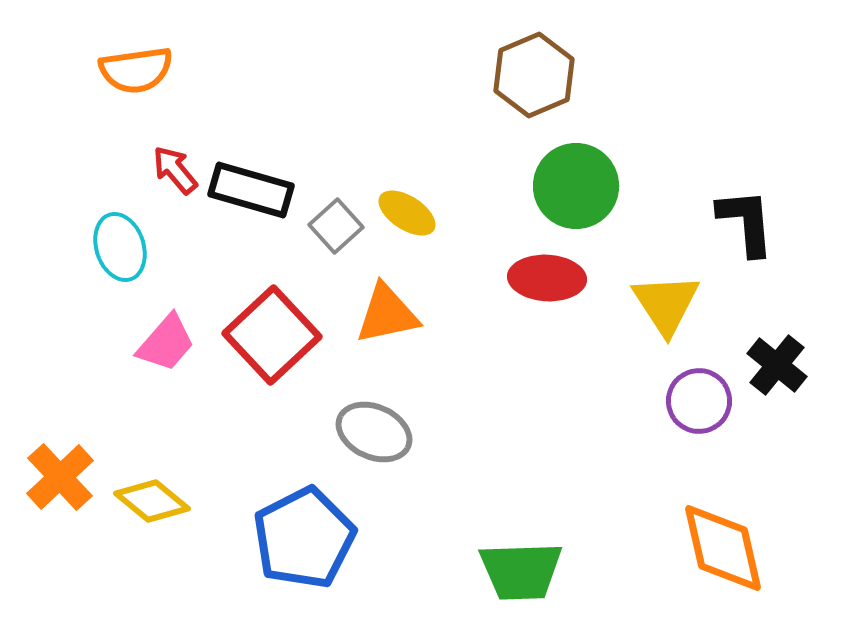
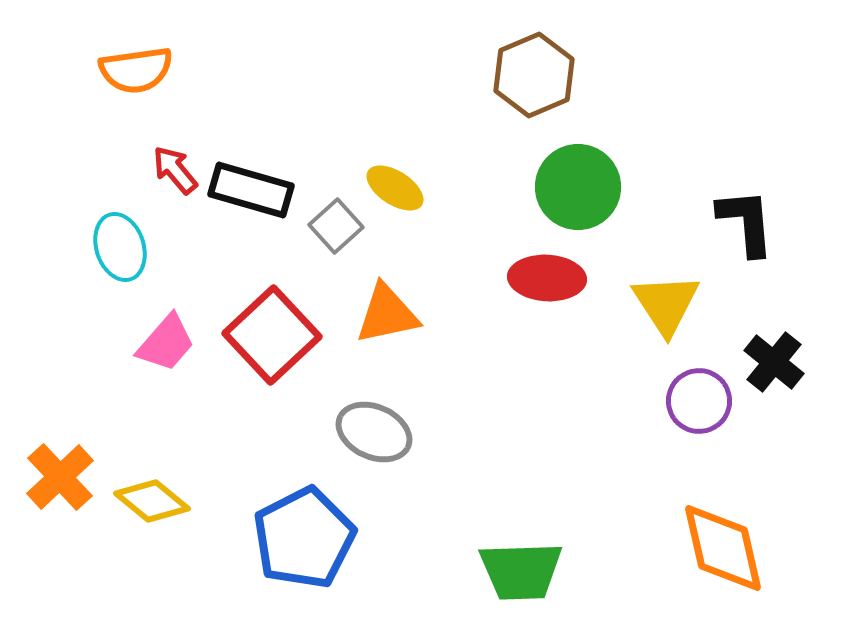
green circle: moved 2 px right, 1 px down
yellow ellipse: moved 12 px left, 25 px up
black cross: moved 3 px left, 3 px up
